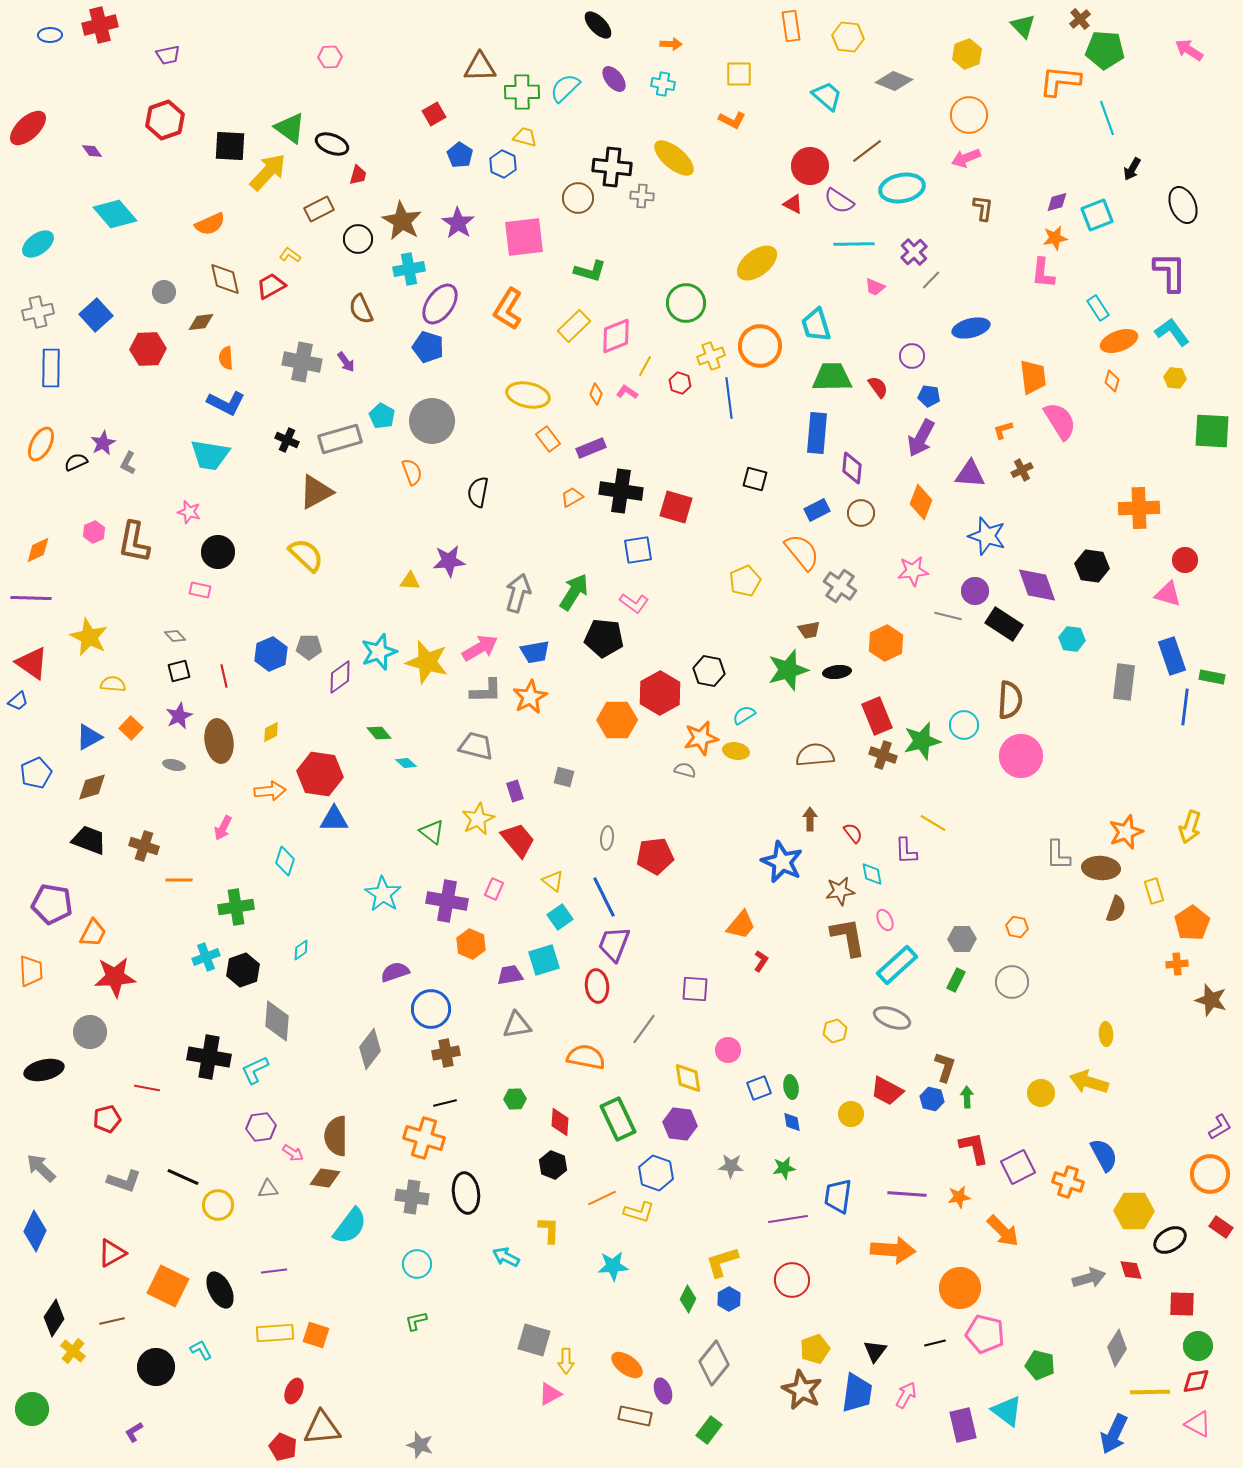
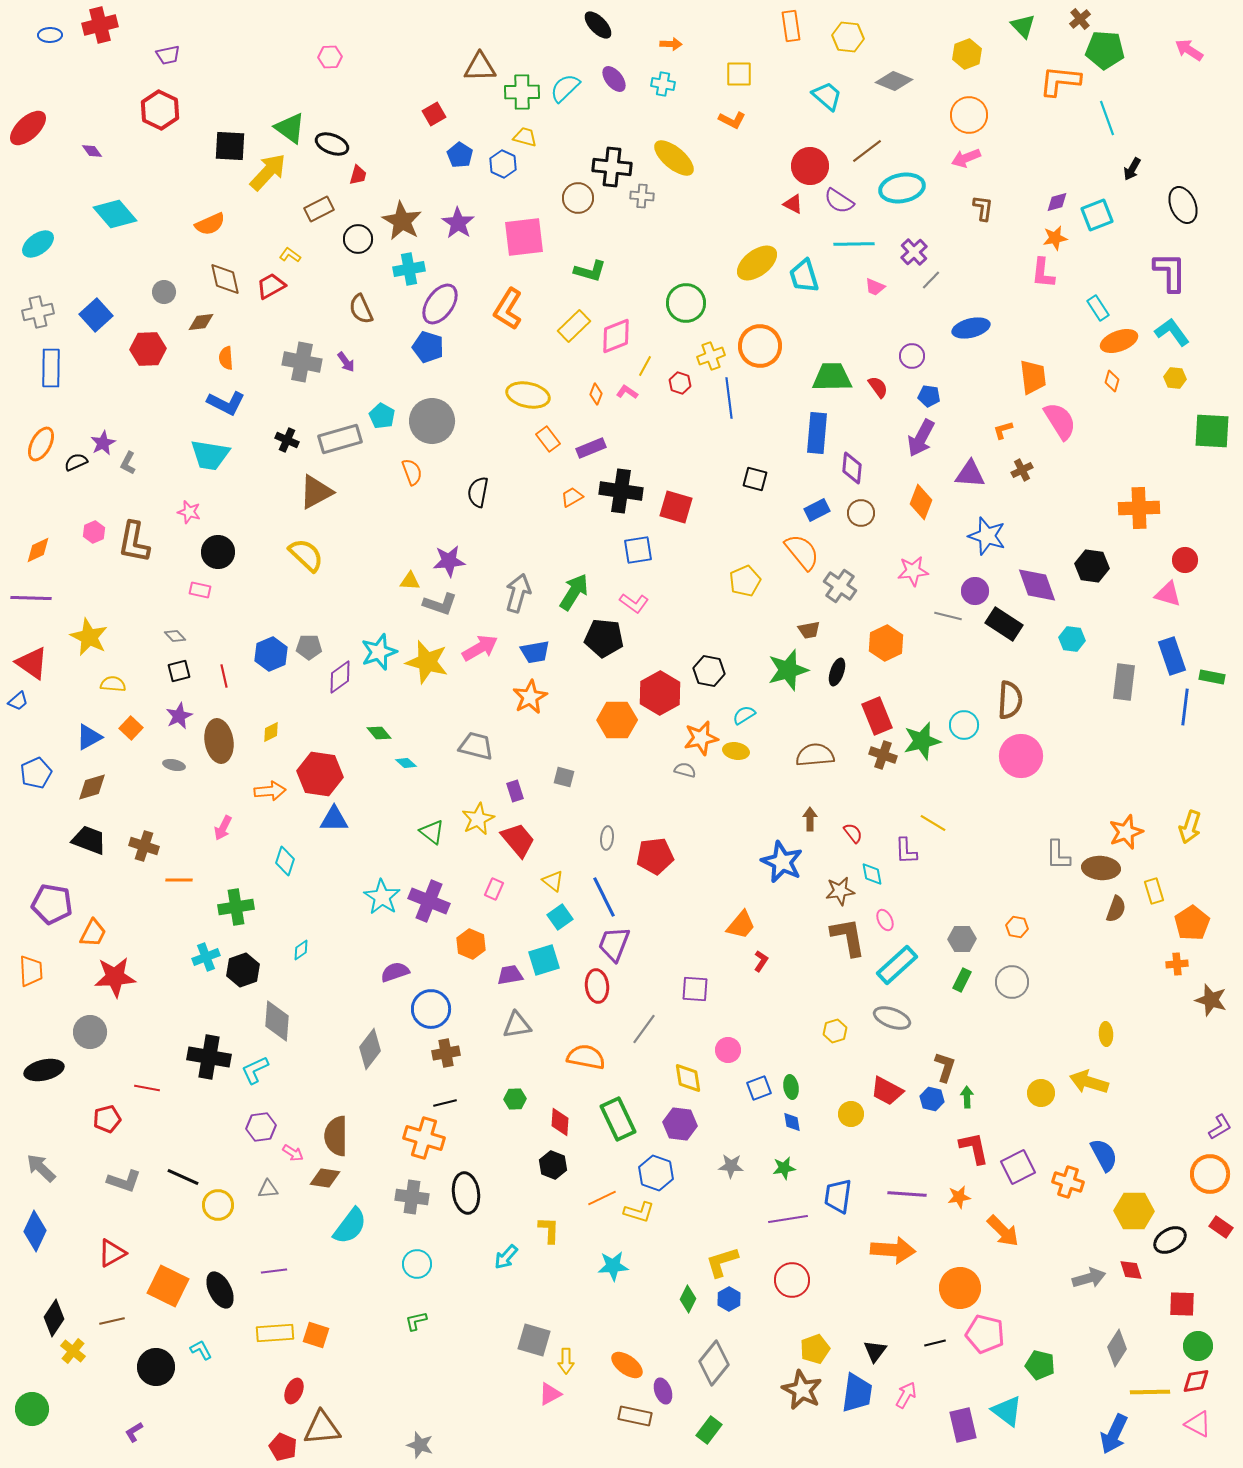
red hexagon at (165, 120): moved 5 px left, 10 px up; rotated 15 degrees counterclockwise
cyan trapezoid at (816, 325): moved 12 px left, 49 px up
black ellipse at (837, 672): rotated 64 degrees counterclockwise
gray L-shape at (486, 691): moved 46 px left, 87 px up; rotated 20 degrees clockwise
cyan star at (383, 894): moved 1 px left, 3 px down
purple cross at (447, 901): moved 18 px left; rotated 12 degrees clockwise
green rectangle at (956, 980): moved 6 px right
cyan arrow at (506, 1257): rotated 76 degrees counterclockwise
